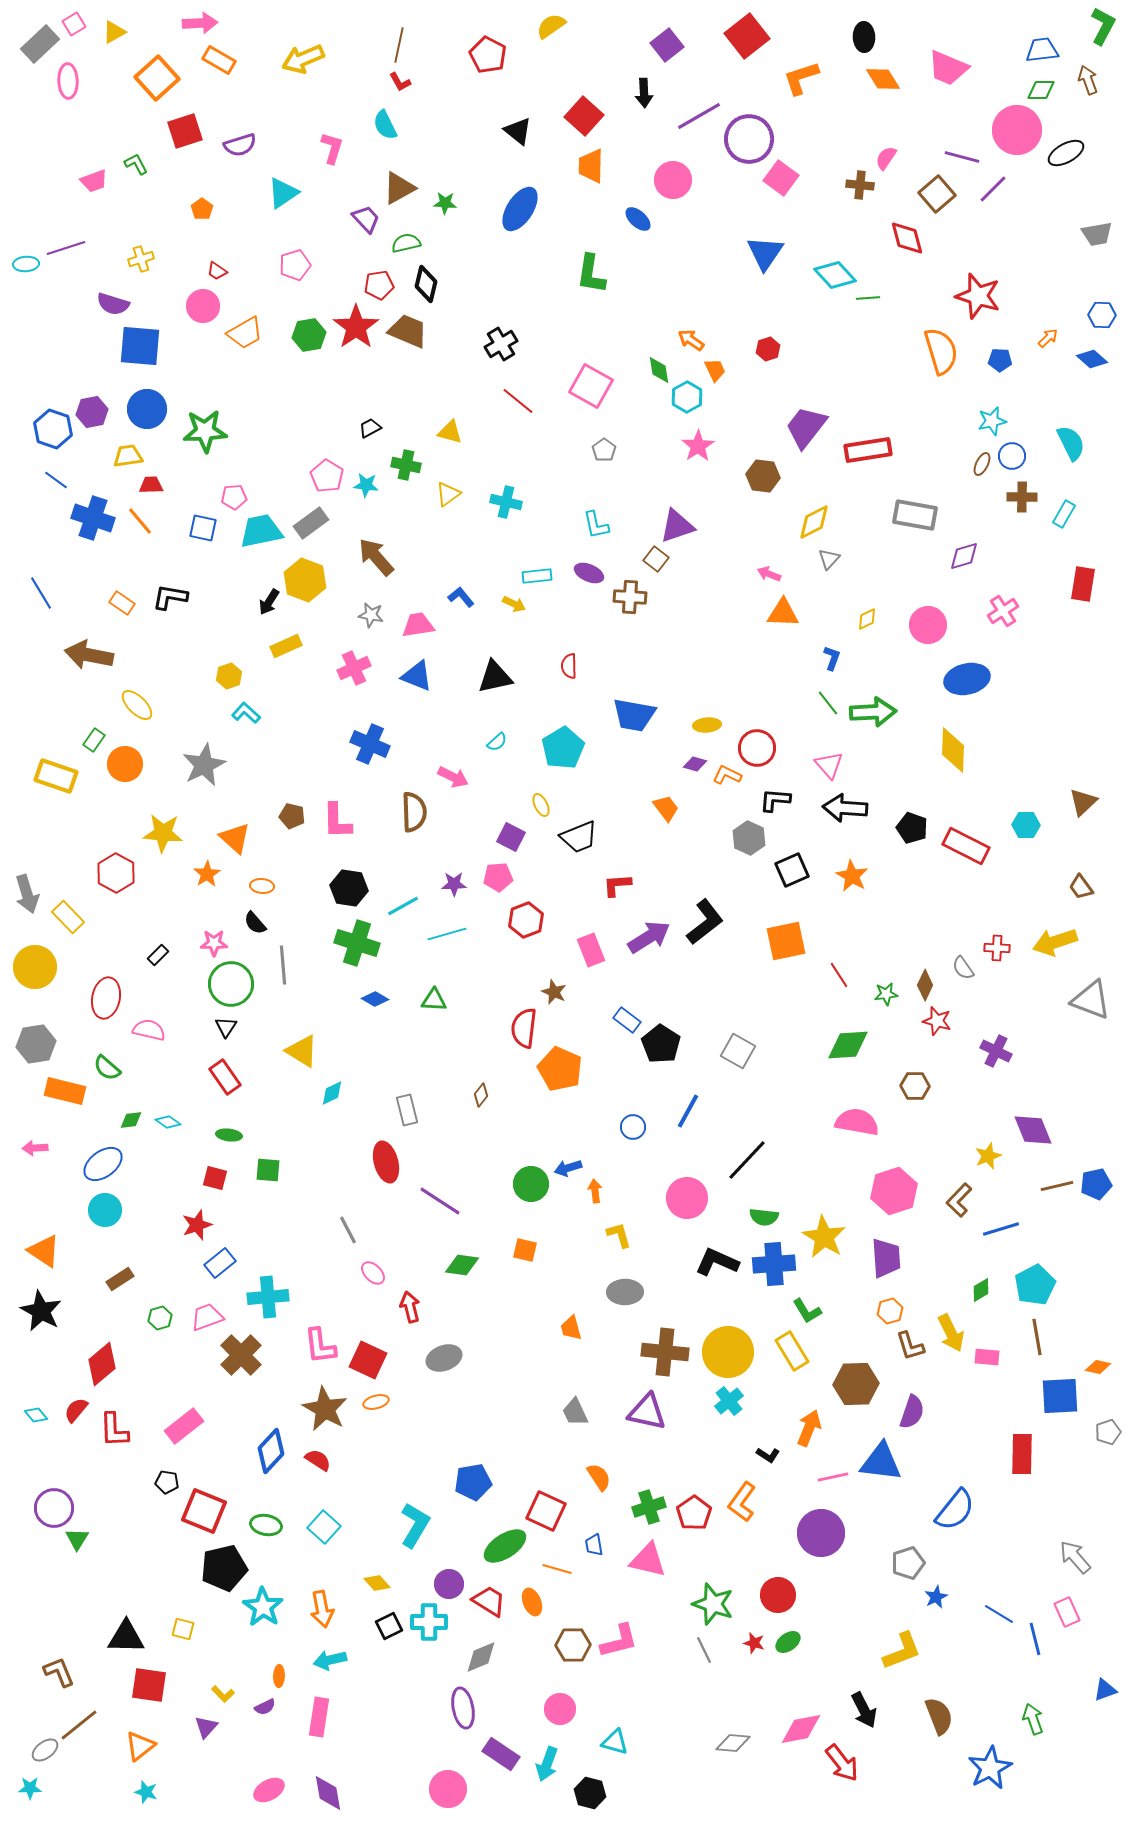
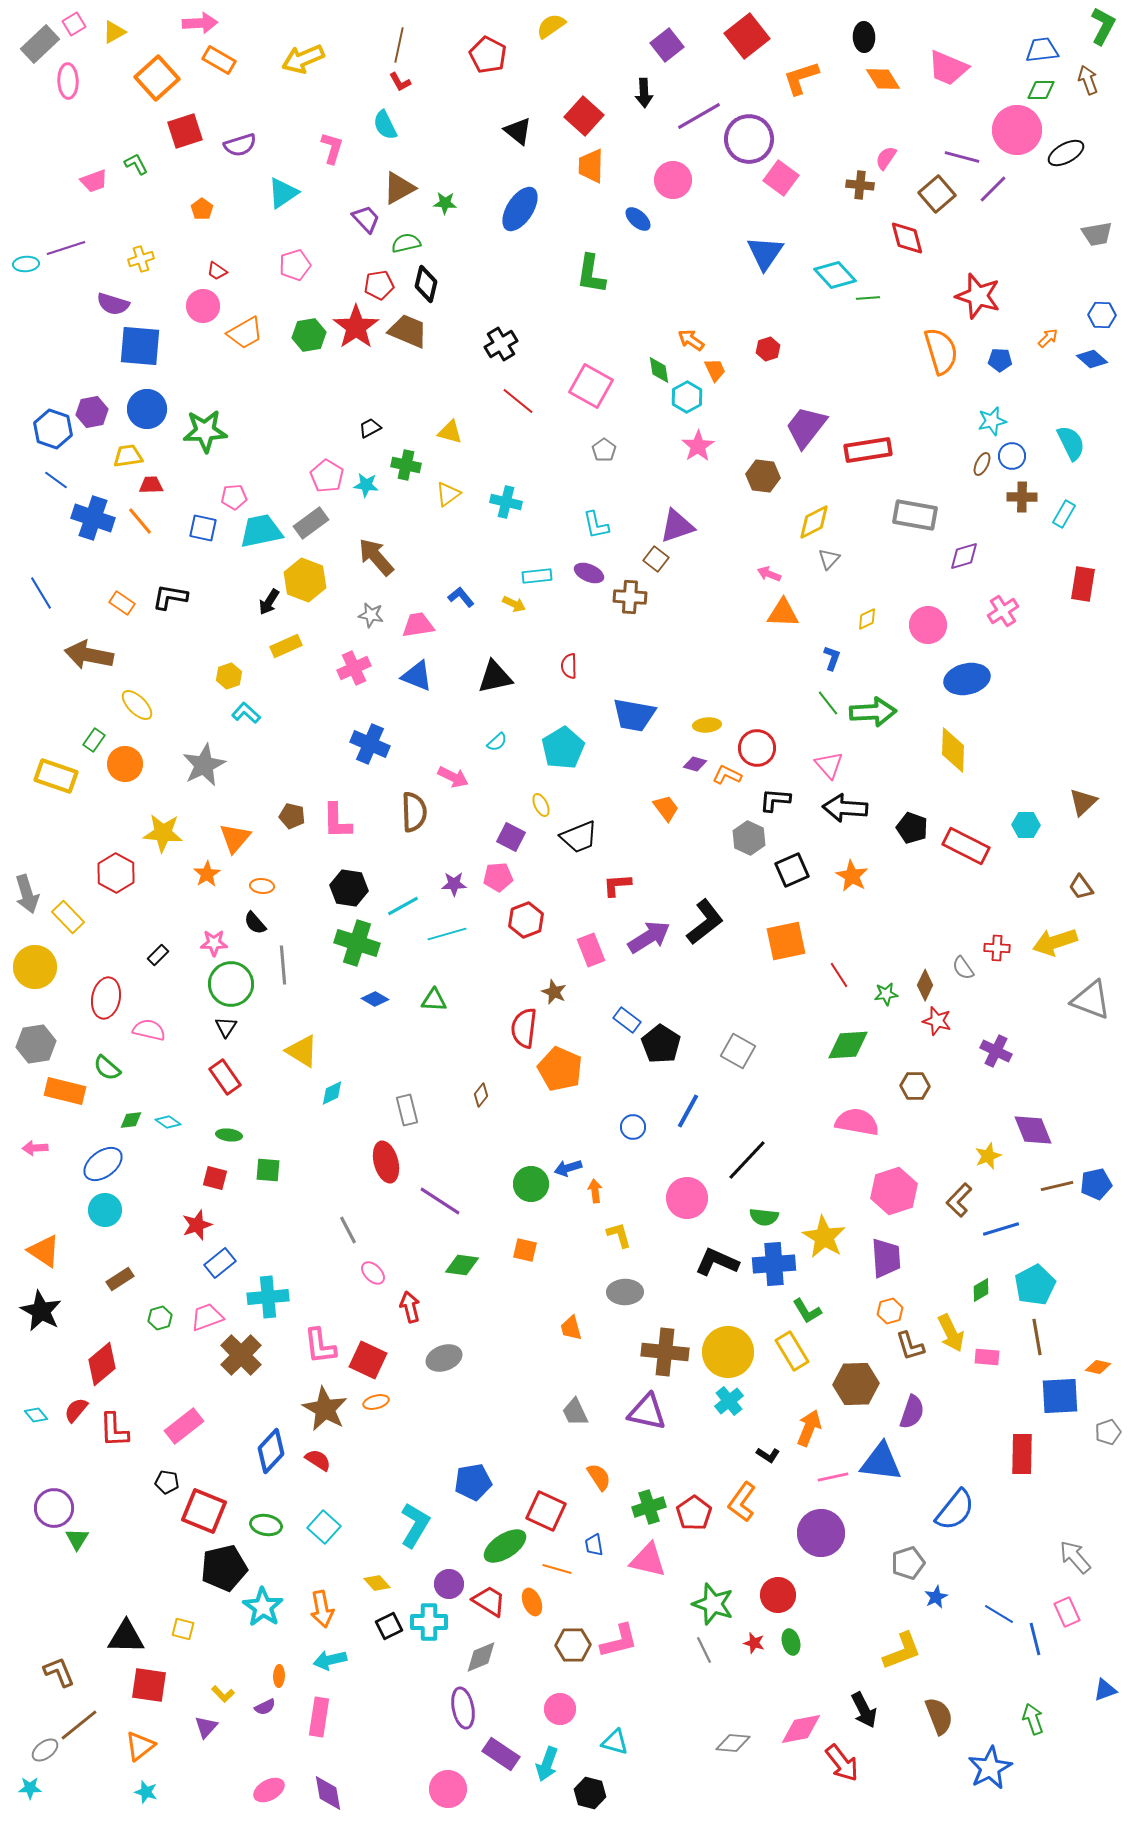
orange triangle at (235, 838): rotated 28 degrees clockwise
green ellipse at (788, 1642): moved 3 px right; rotated 70 degrees counterclockwise
